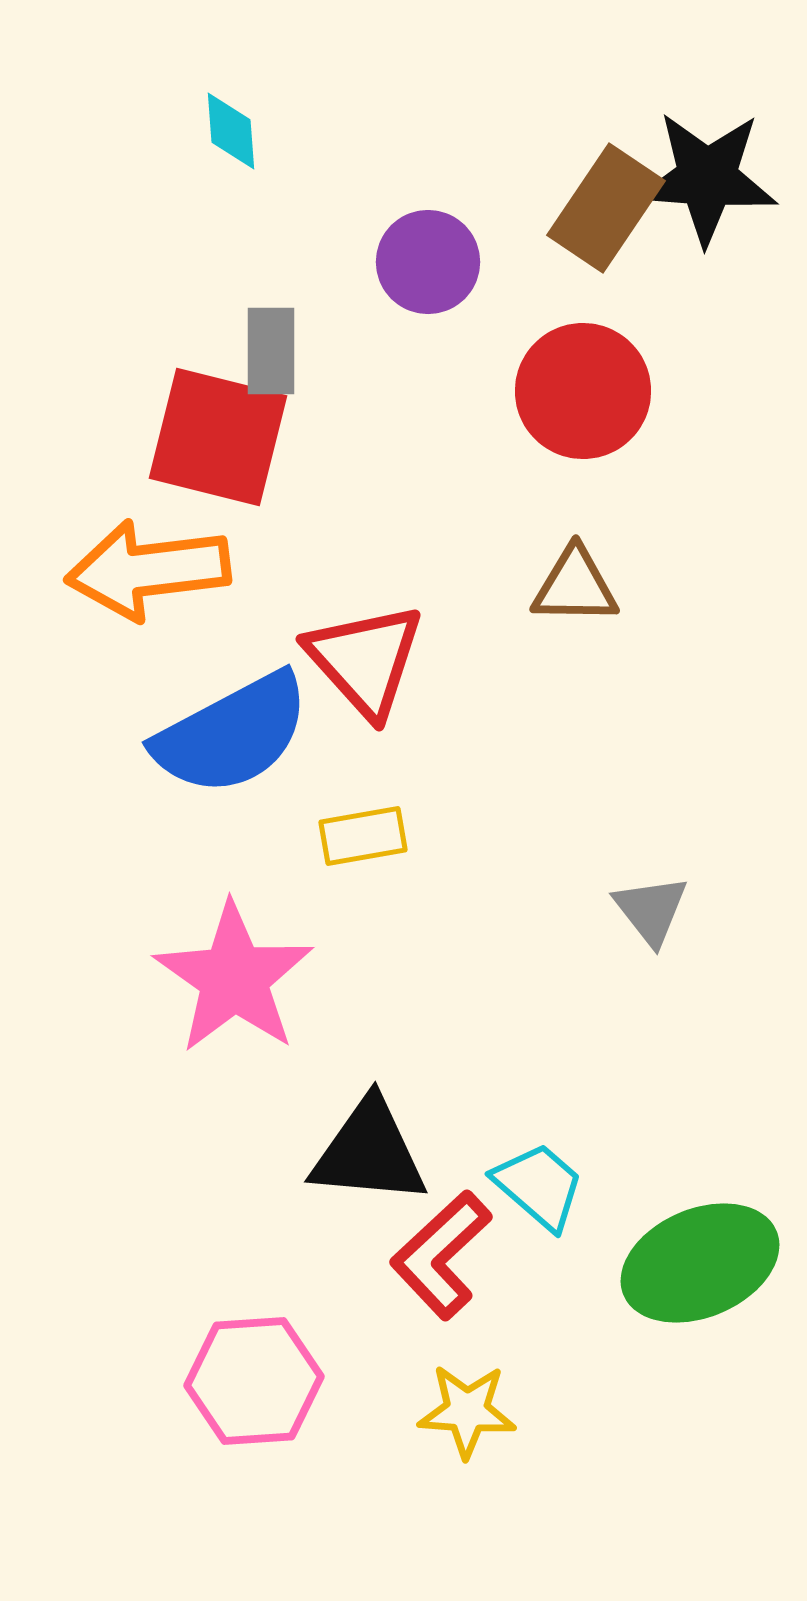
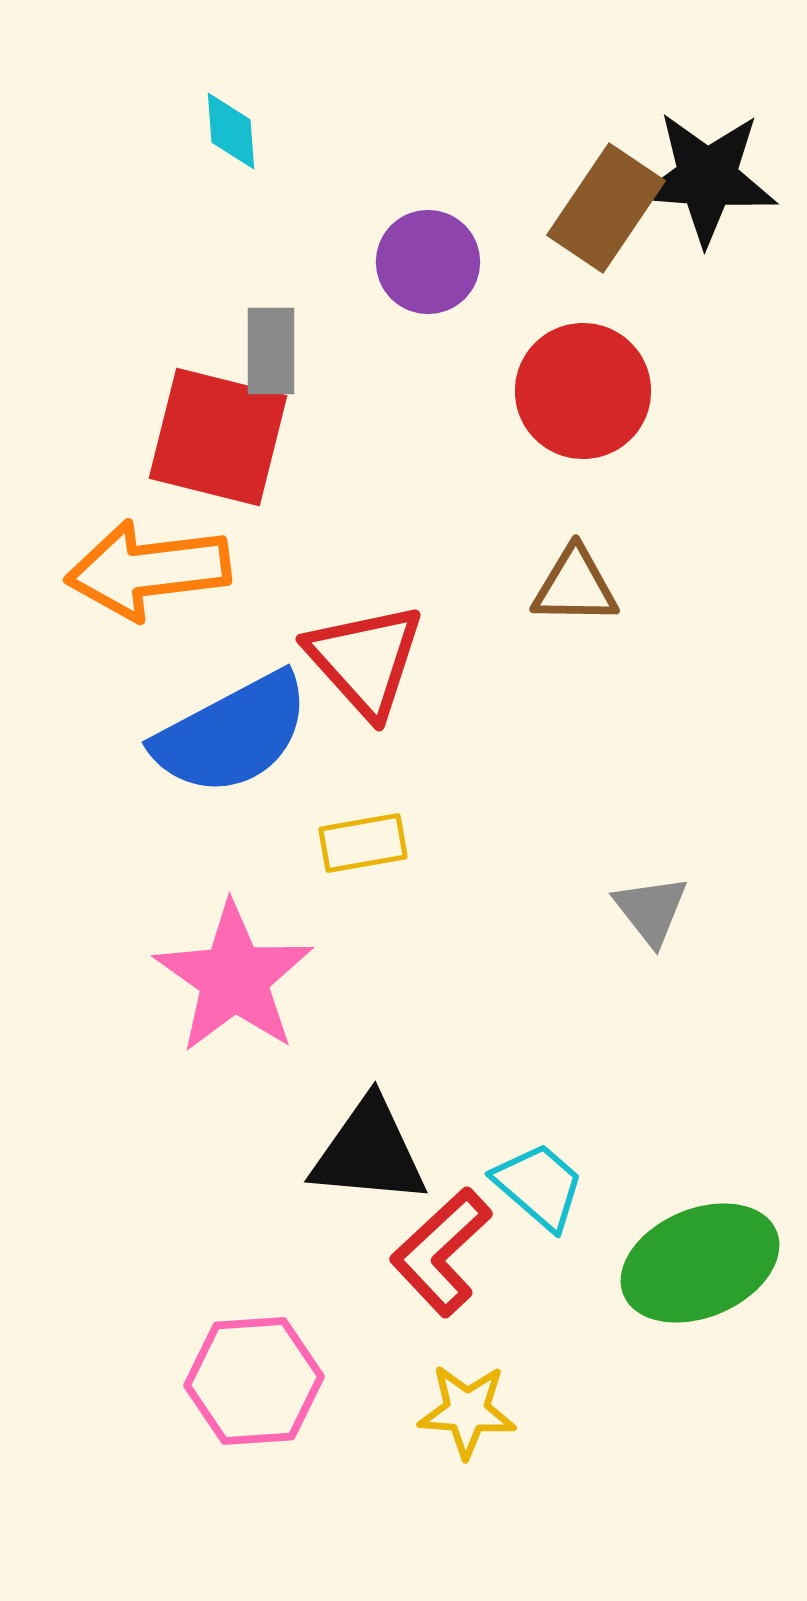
yellow rectangle: moved 7 px down
red L-shape: moved 3 px up
